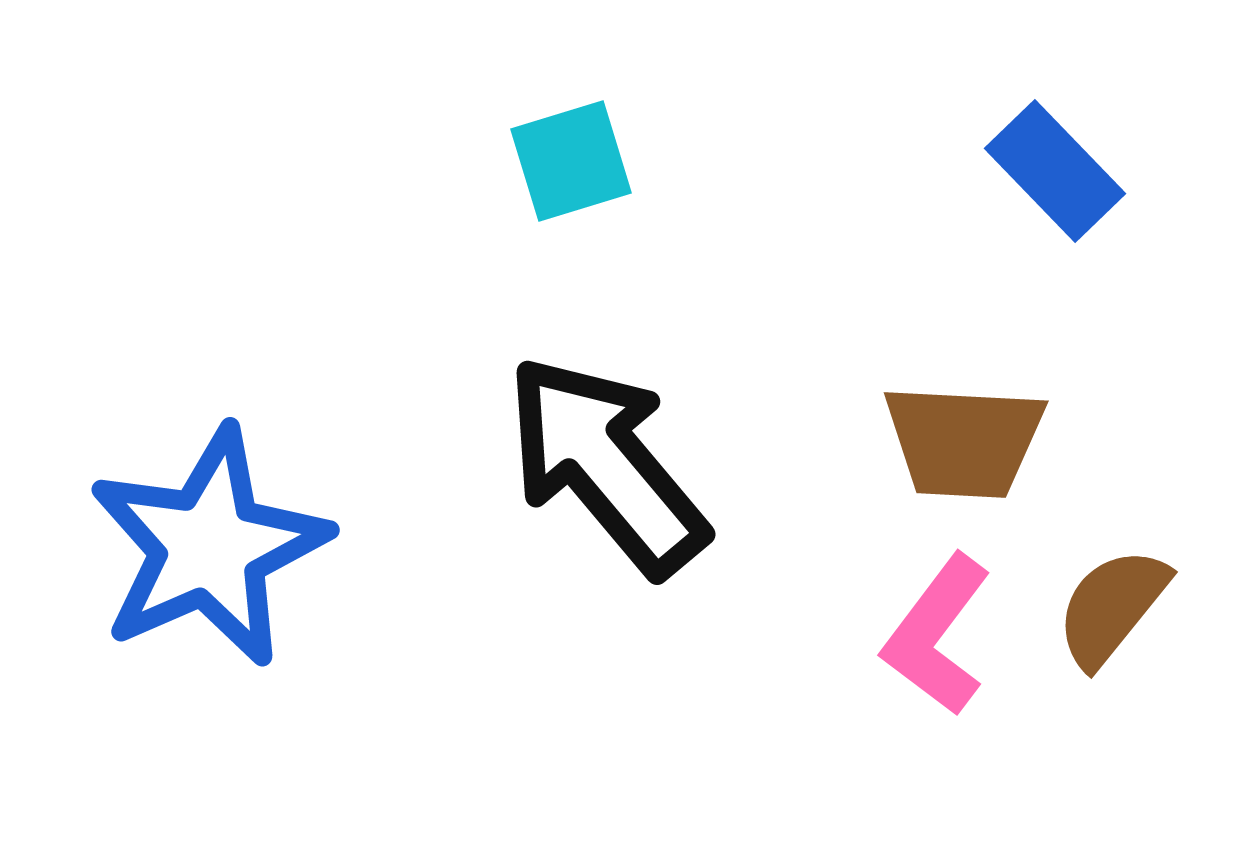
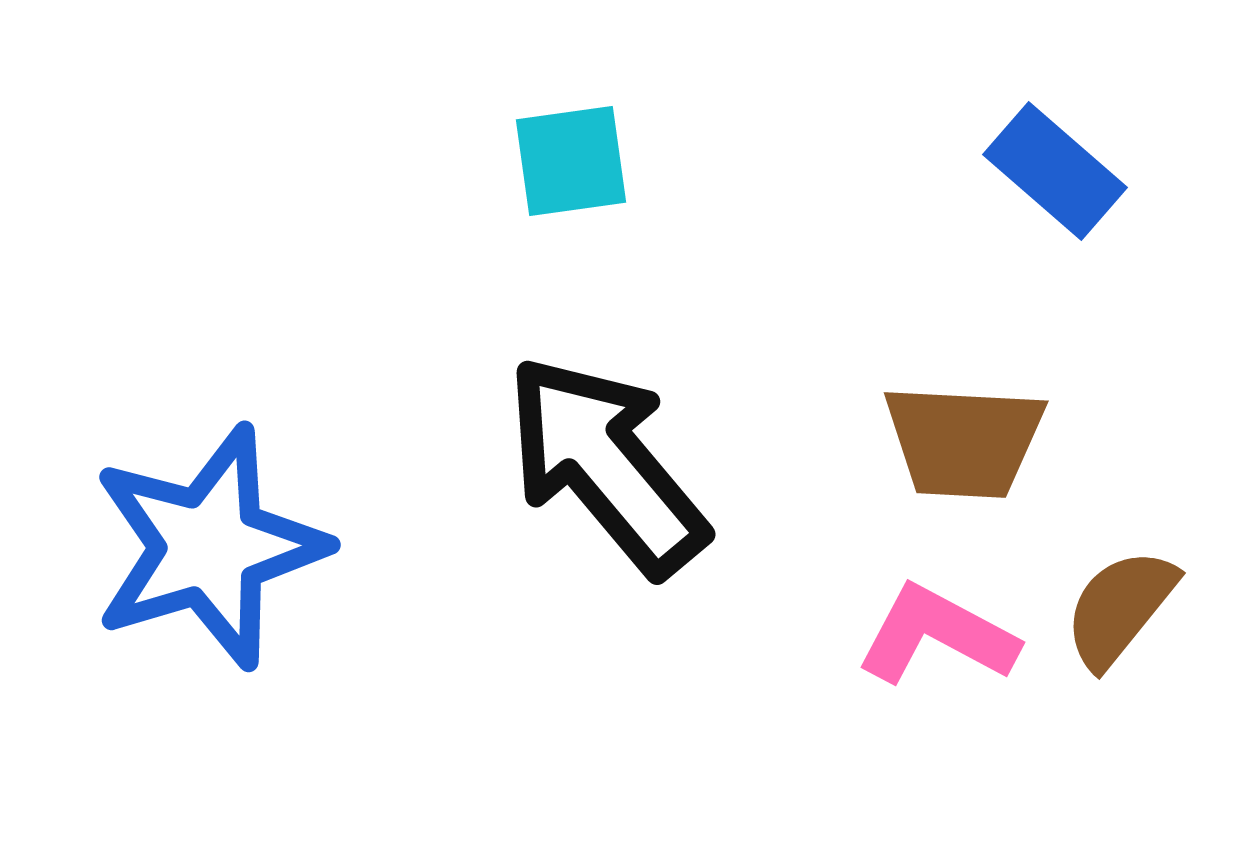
cyan square: rotated 9 degrees clockwise
blue rectangle: rotated 5 degrees counterclockwise
blue star: rotated 7 degrees clockwise
brown semicircle: moved 8 px right, 1 px down
pink L-shape: rotated 81 degrees clockwise
